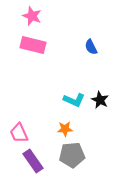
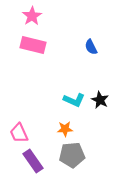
pink star: rotated 18 degrees clockwise
